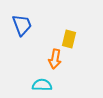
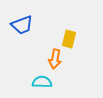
blue trapezoid: rotated 90 degrees clockwise
cyan semicircle: moved 3 px up
